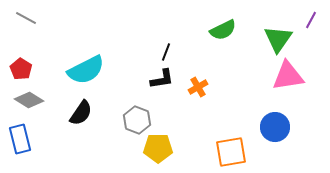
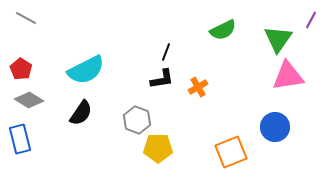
orange square: rotated 12 degrees counterclockwise
